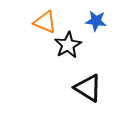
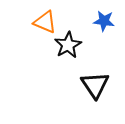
blue star: moved 8 px right
black triangle: moved 7 px right, 3 px up; rotated 24 degrees clockwise
